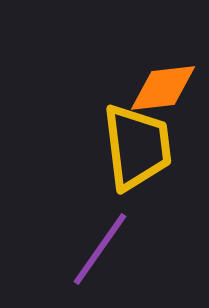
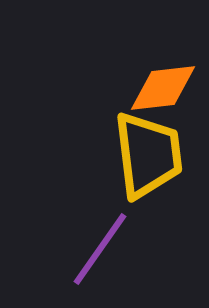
yellow trapezoid: moved 11 px right, 8 px down
